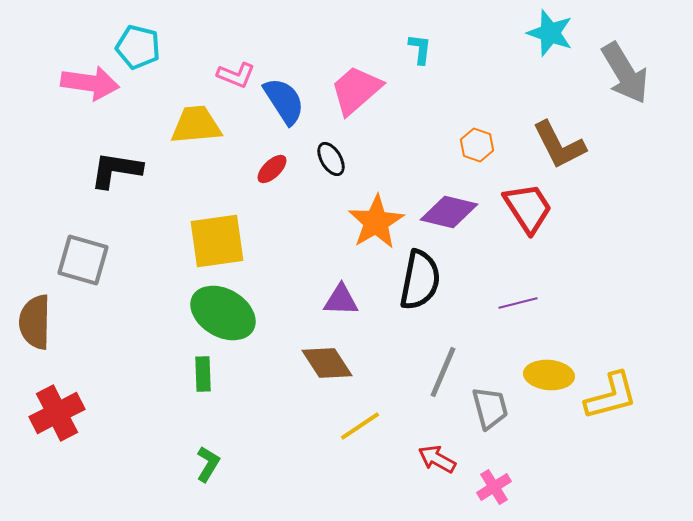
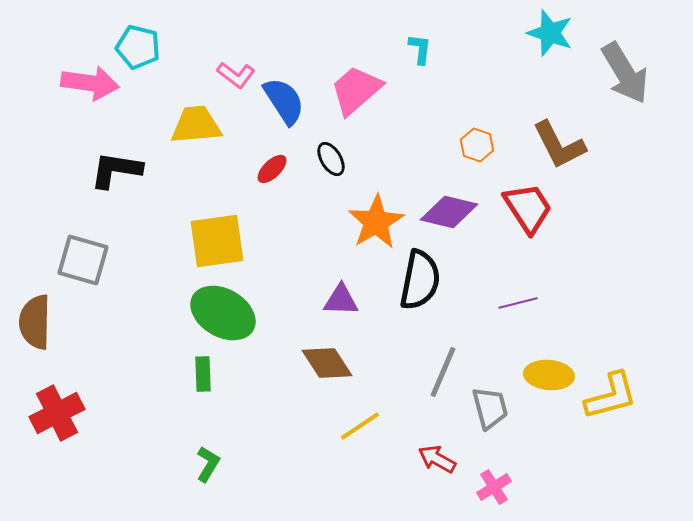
pink L-shape: rotated 15 degrees clockwise
